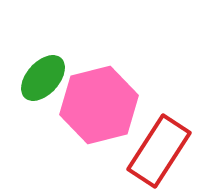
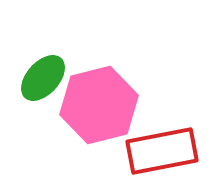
red rectangle: moved 3 px right; rotated 46 degrees clockwise
